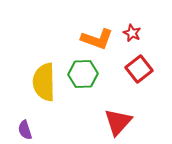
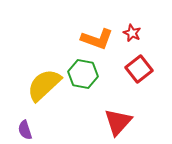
green hexagon: rotated 12 degrees clockwise
yellow semicircle: moved 3 px down; rotated 48 degrees clockwise
